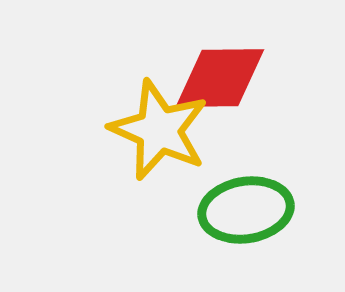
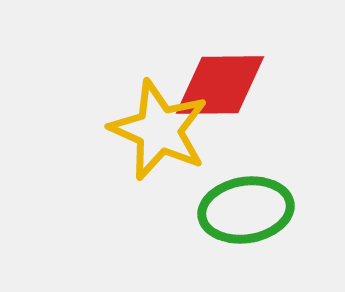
red diamond: moved 7 px down
